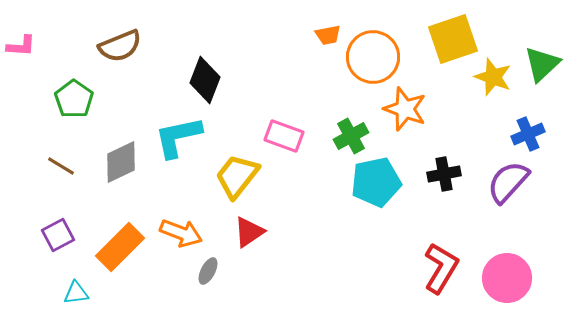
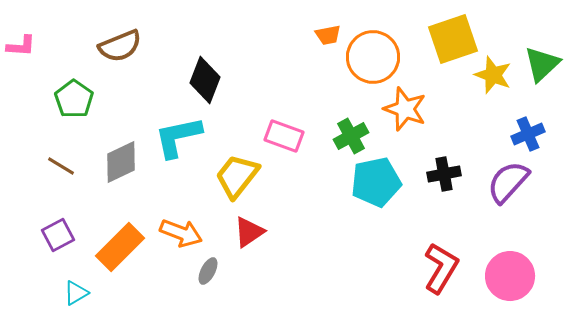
yellow star: moved 2 px up
pink circle: moved 3 px right, 2 px up
cyan triangle: rotated 24 degrees counterclockwise
